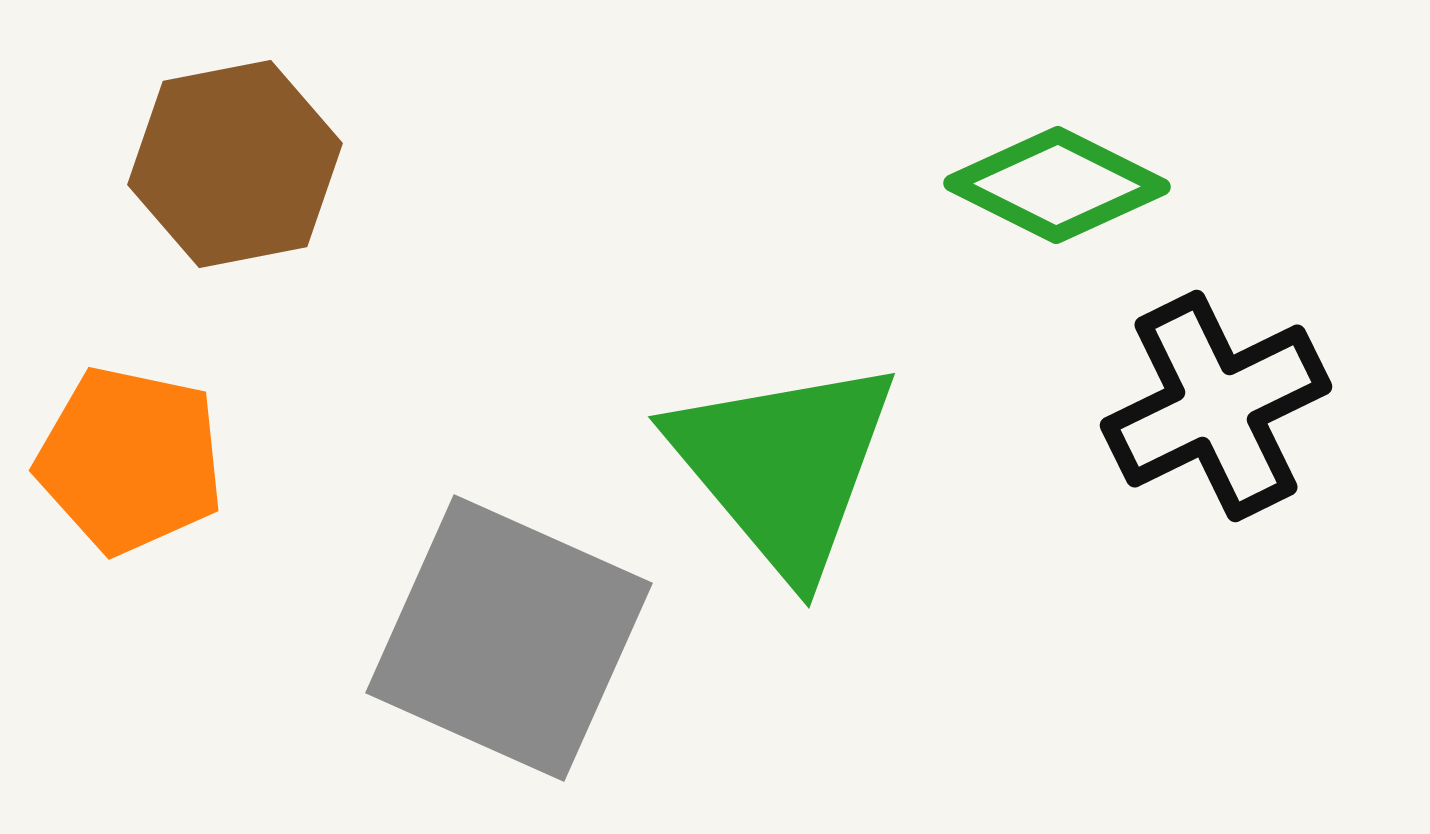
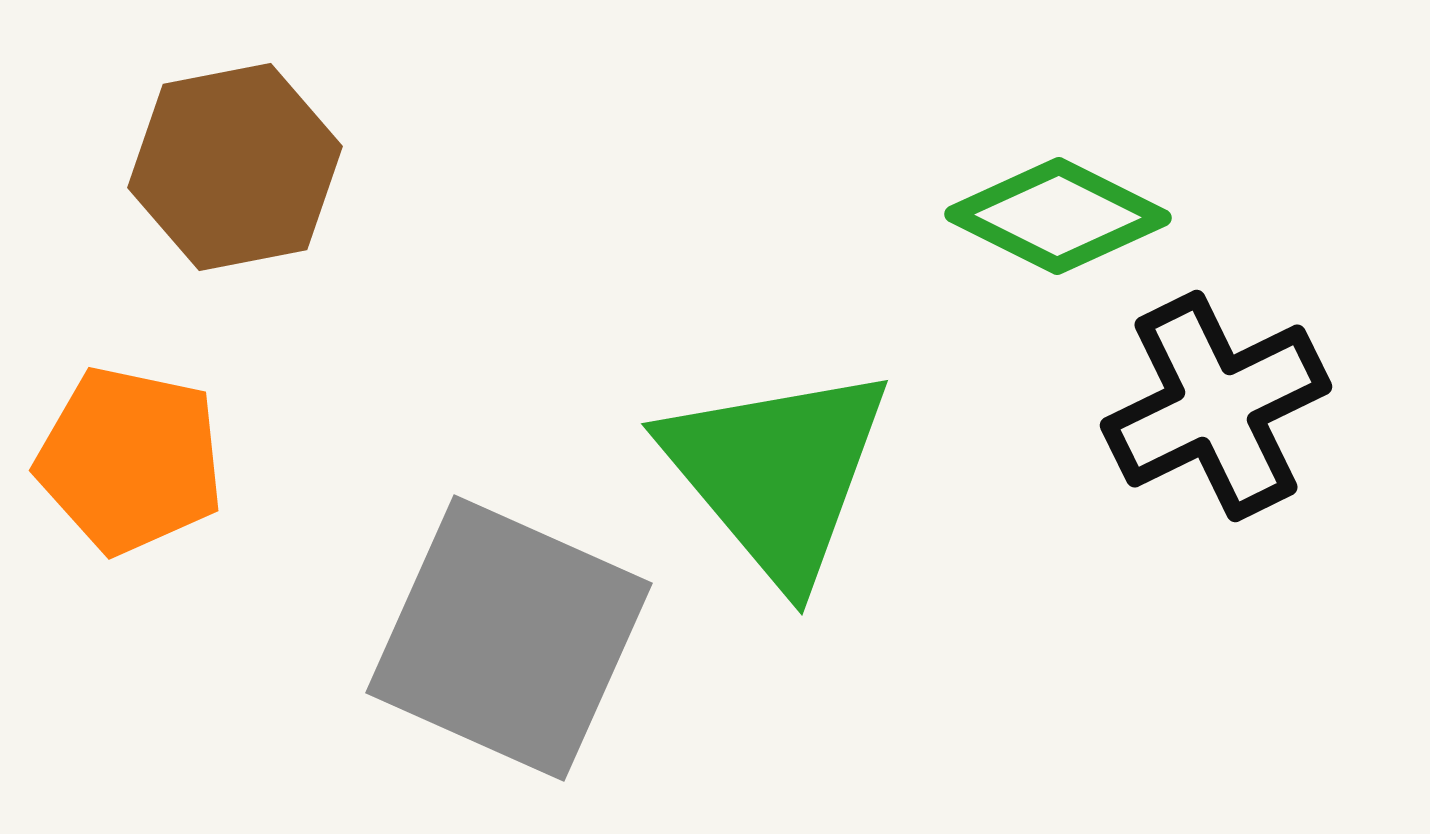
brown hexagon: moved 3 px down
green diamond: moved 1 px right, 31 px down
green triangle: moved 7 px left, 7 px down
